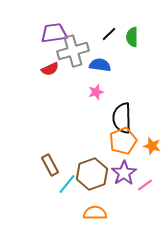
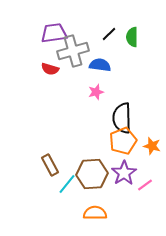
red semicircle: rotated 42 degrees clockwise
brown hexagon: rotated 16 degrees clockwise
